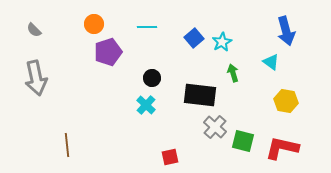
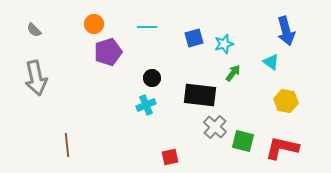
blue square: rotated 24 degrees clockwise
cyan star: moved 2 px right, 2 px down; rotated 12 degrees clockwise
green arrow: rotated 54 degrees clockwise
cyan cross: rotated 24 degrees clockwise
